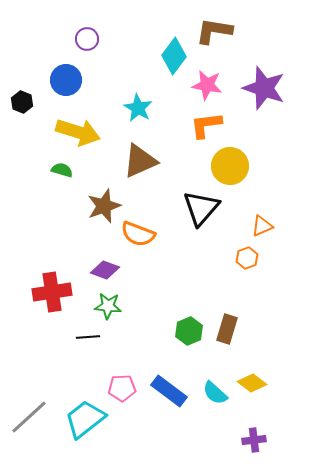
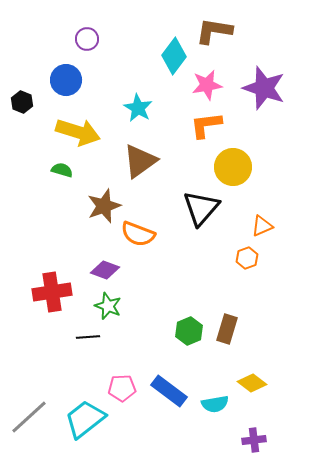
pink star: rotated 20 degrees counterclockwise
brown triangle: rotated 12 degrees counterclockwise
yellow circle: moved 3 px right, 1 px down
green star: rotated 16 degrees clockwise
cyan semicircle: moved 11 px down; rotated 52 degrees counterclockwise
